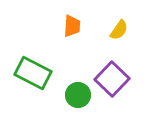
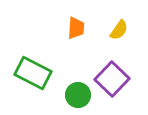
orange trapezoid: moved 4 px right, 2 px down
